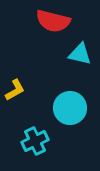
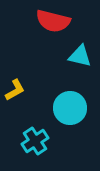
cyan triangle: moved 2 px down
cyan cross: rotated 8 degrees counterclockwise
